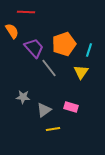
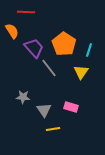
orange pentagon: rotated 20 degrees counterclockwise
gray triangle: rotated 28 degrees counterclockwise
